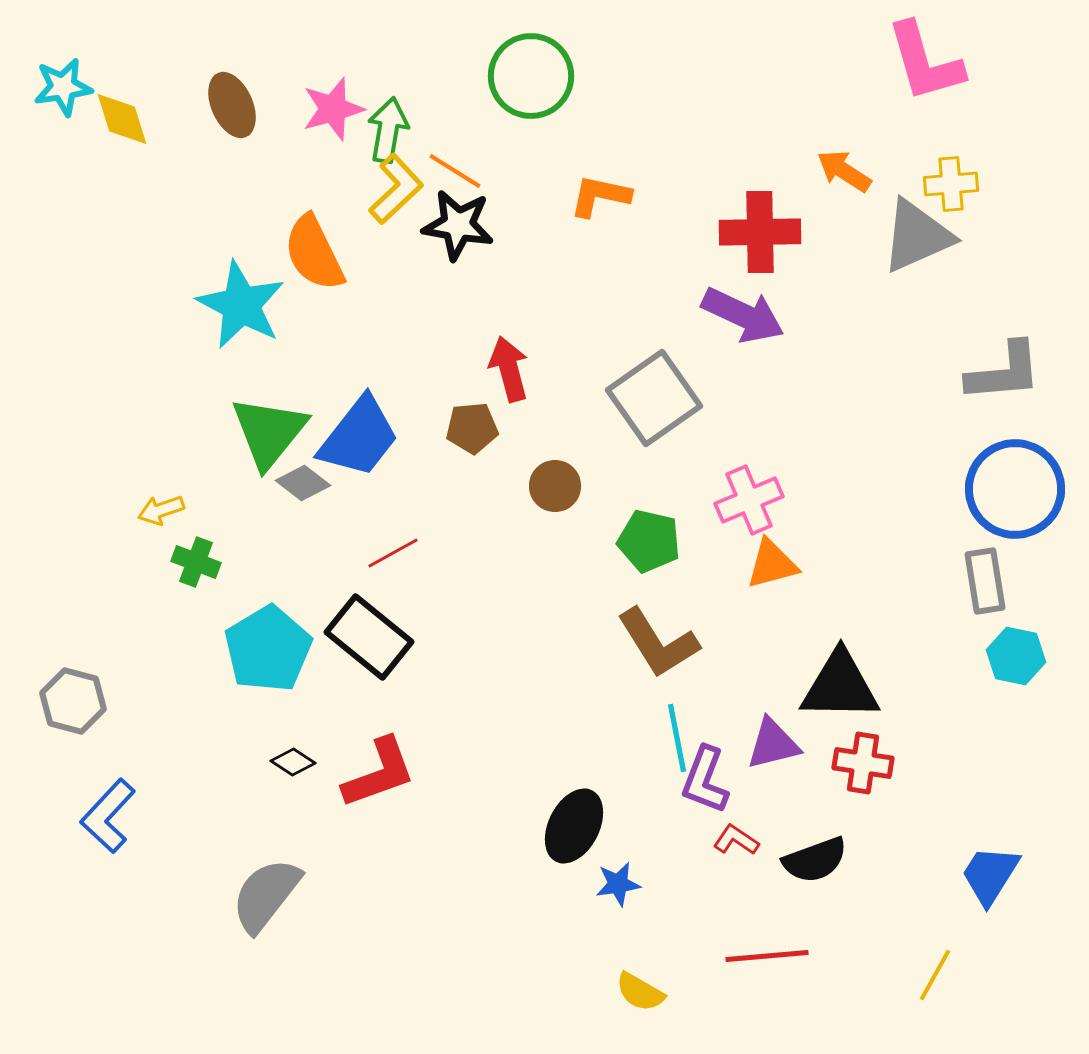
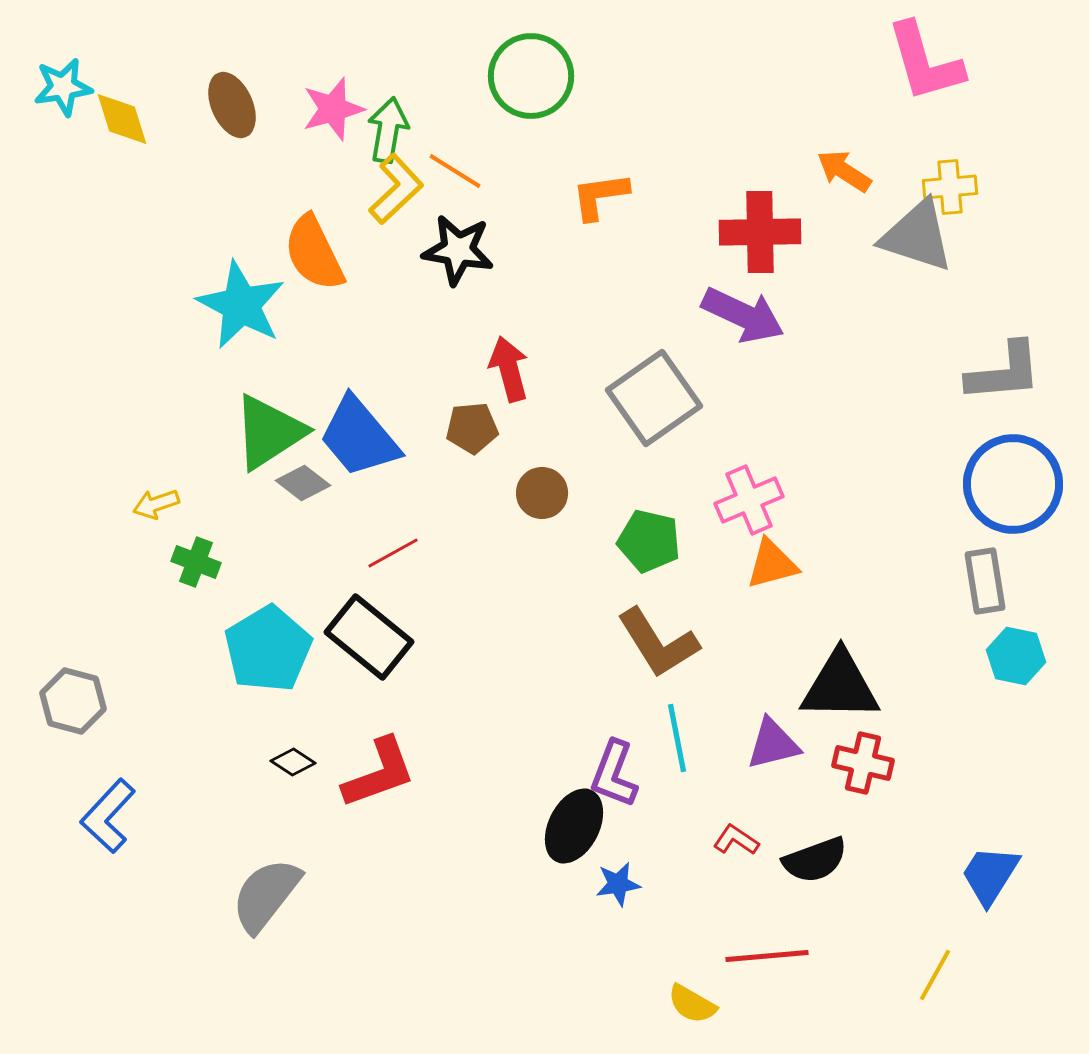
yellow cross at (951, 184): moved 1 px left, 3 px down
orange L-shape at (600, 196): rotated 20 degrees counterclockwise
black star at (458, 225): moved 25 px down
gray triangle at (917, 236): rotated 42 degrees clockwise
green triangle at (269, 432): rotated 18 degrees clockwise
blue trapezoid at (359, 437): rotated 102 degrees clockwise
brown circle at (555, 486): moved 13 px left, 7 px down
blue circle at (1015, 489): moved 2 px left, 5 px up
yellow arrow at (161, 510): moved 5 px left, 6 px up
red cross at (863, 763): rotated 4 degrees clockwise
purple L-shape at (705, 780): moved 91 px left, 6 px up
yellow semicircle at (640, 992): moved 52 px right, 12 px down
